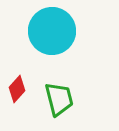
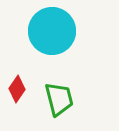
red diamond: rotated 8 degrees counterclockwise
